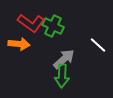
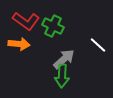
red L-shape: moved 5 px left, 2 px up
